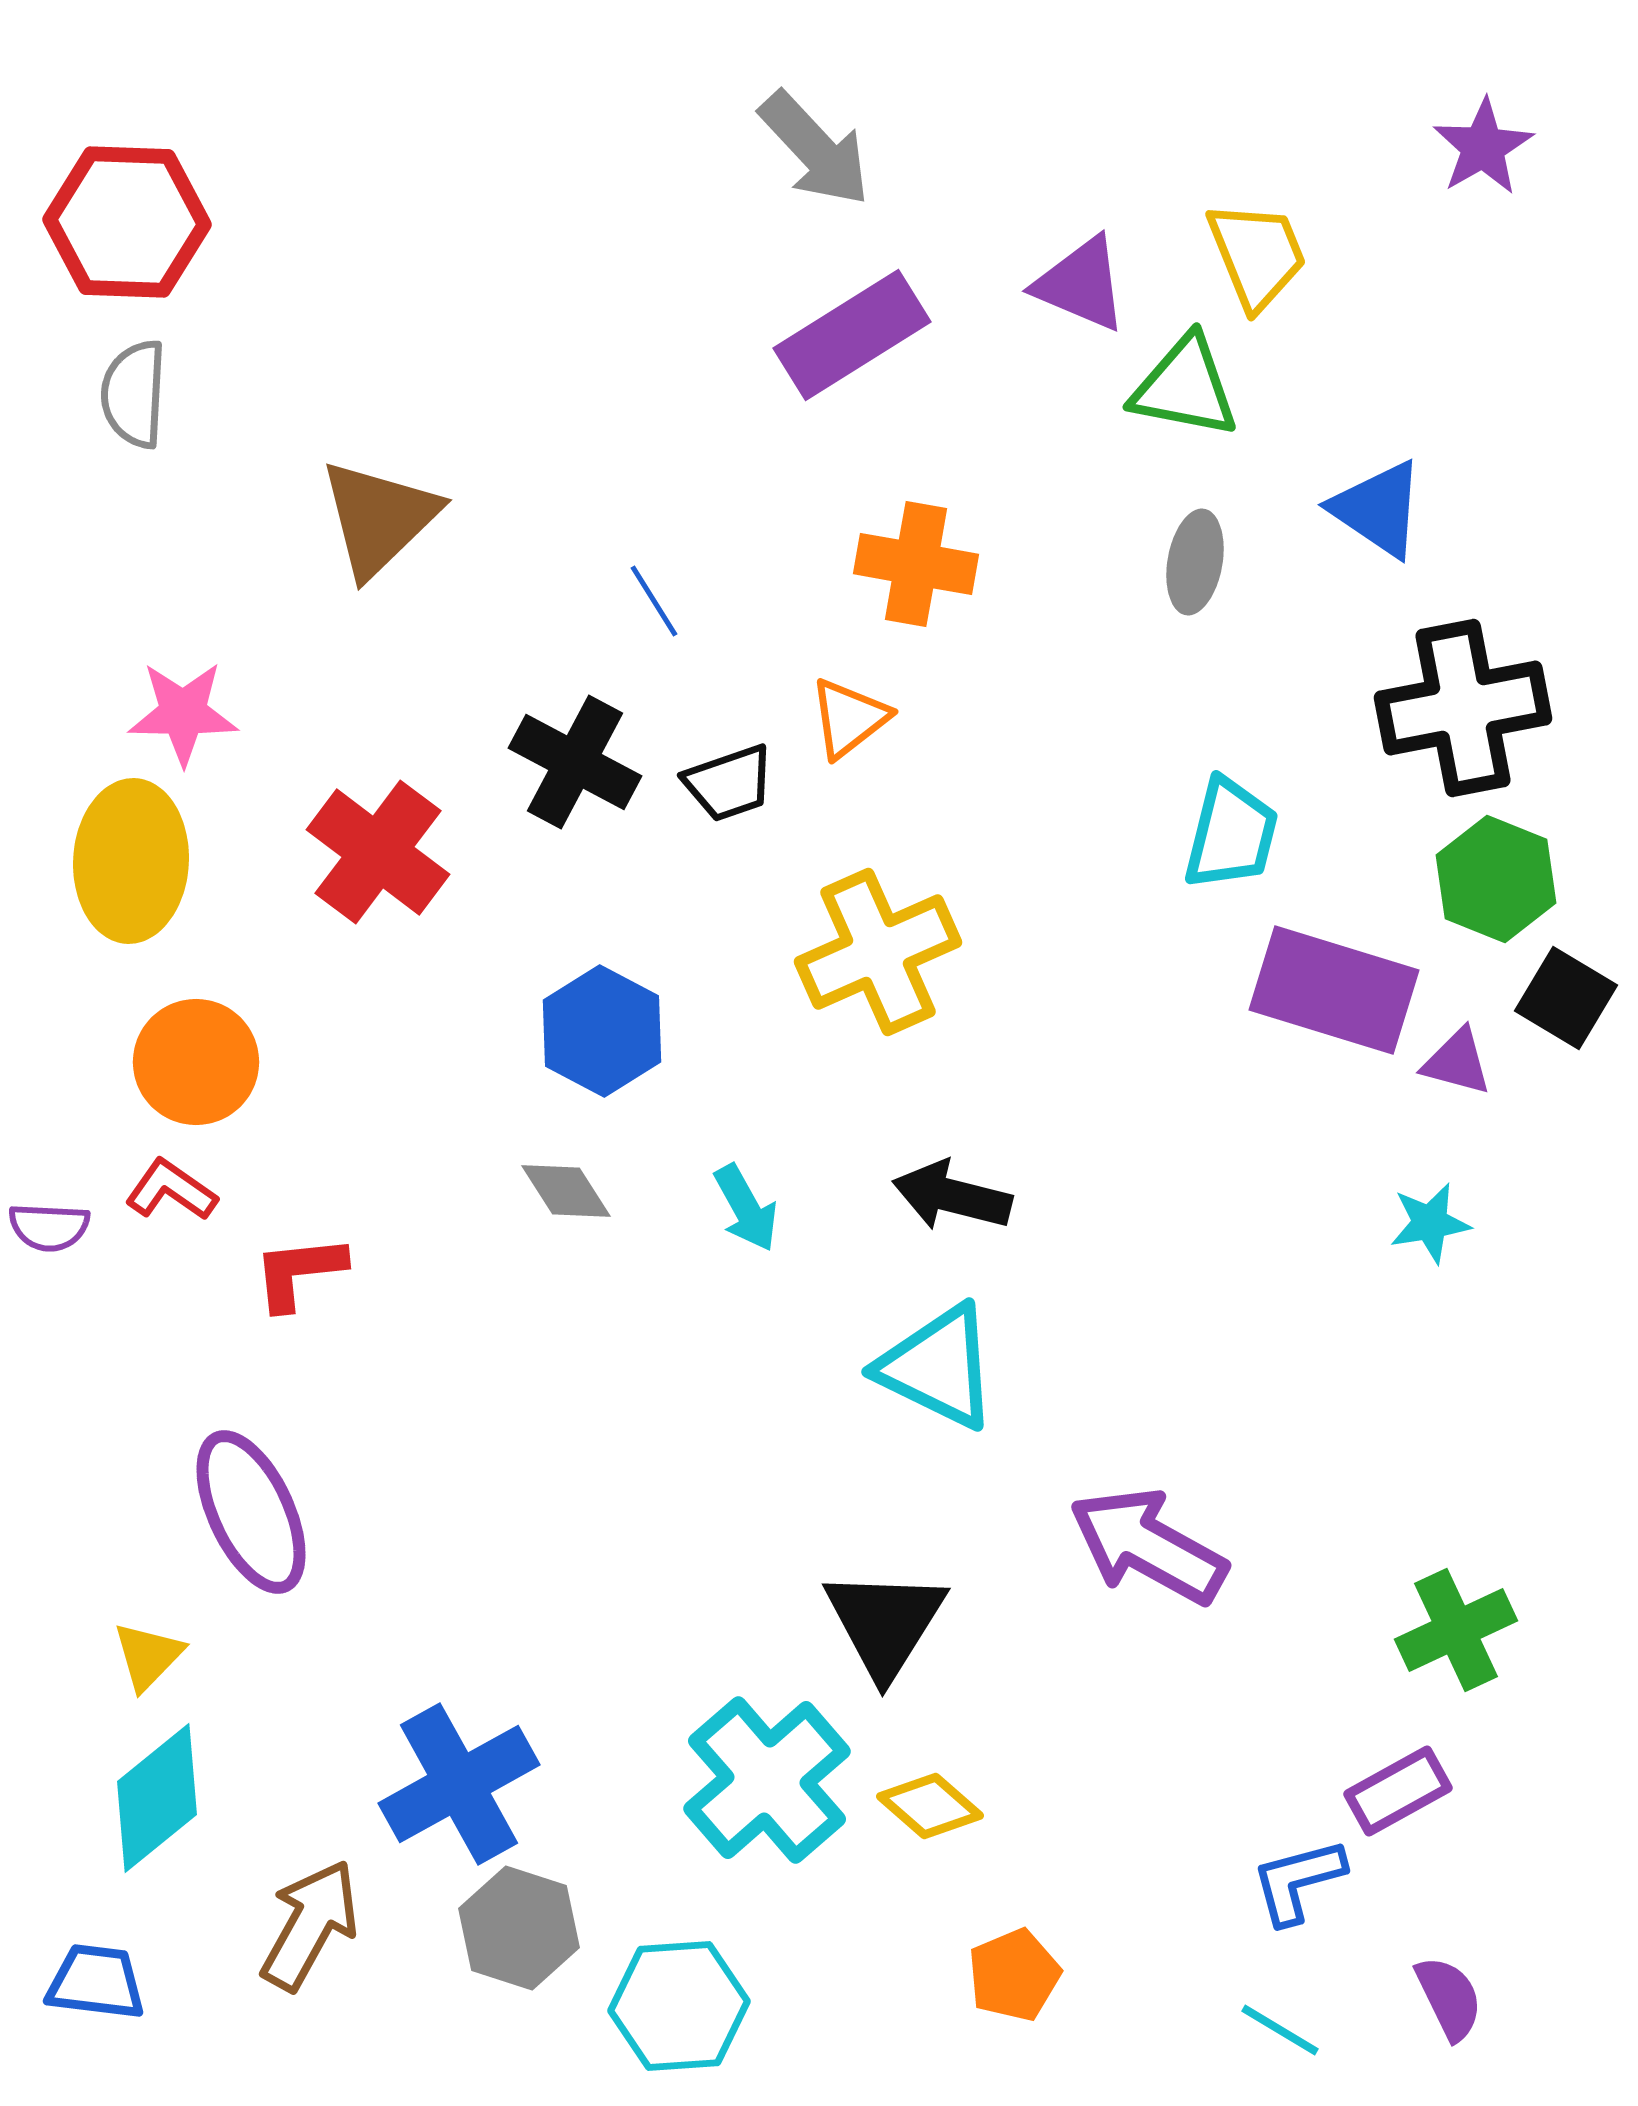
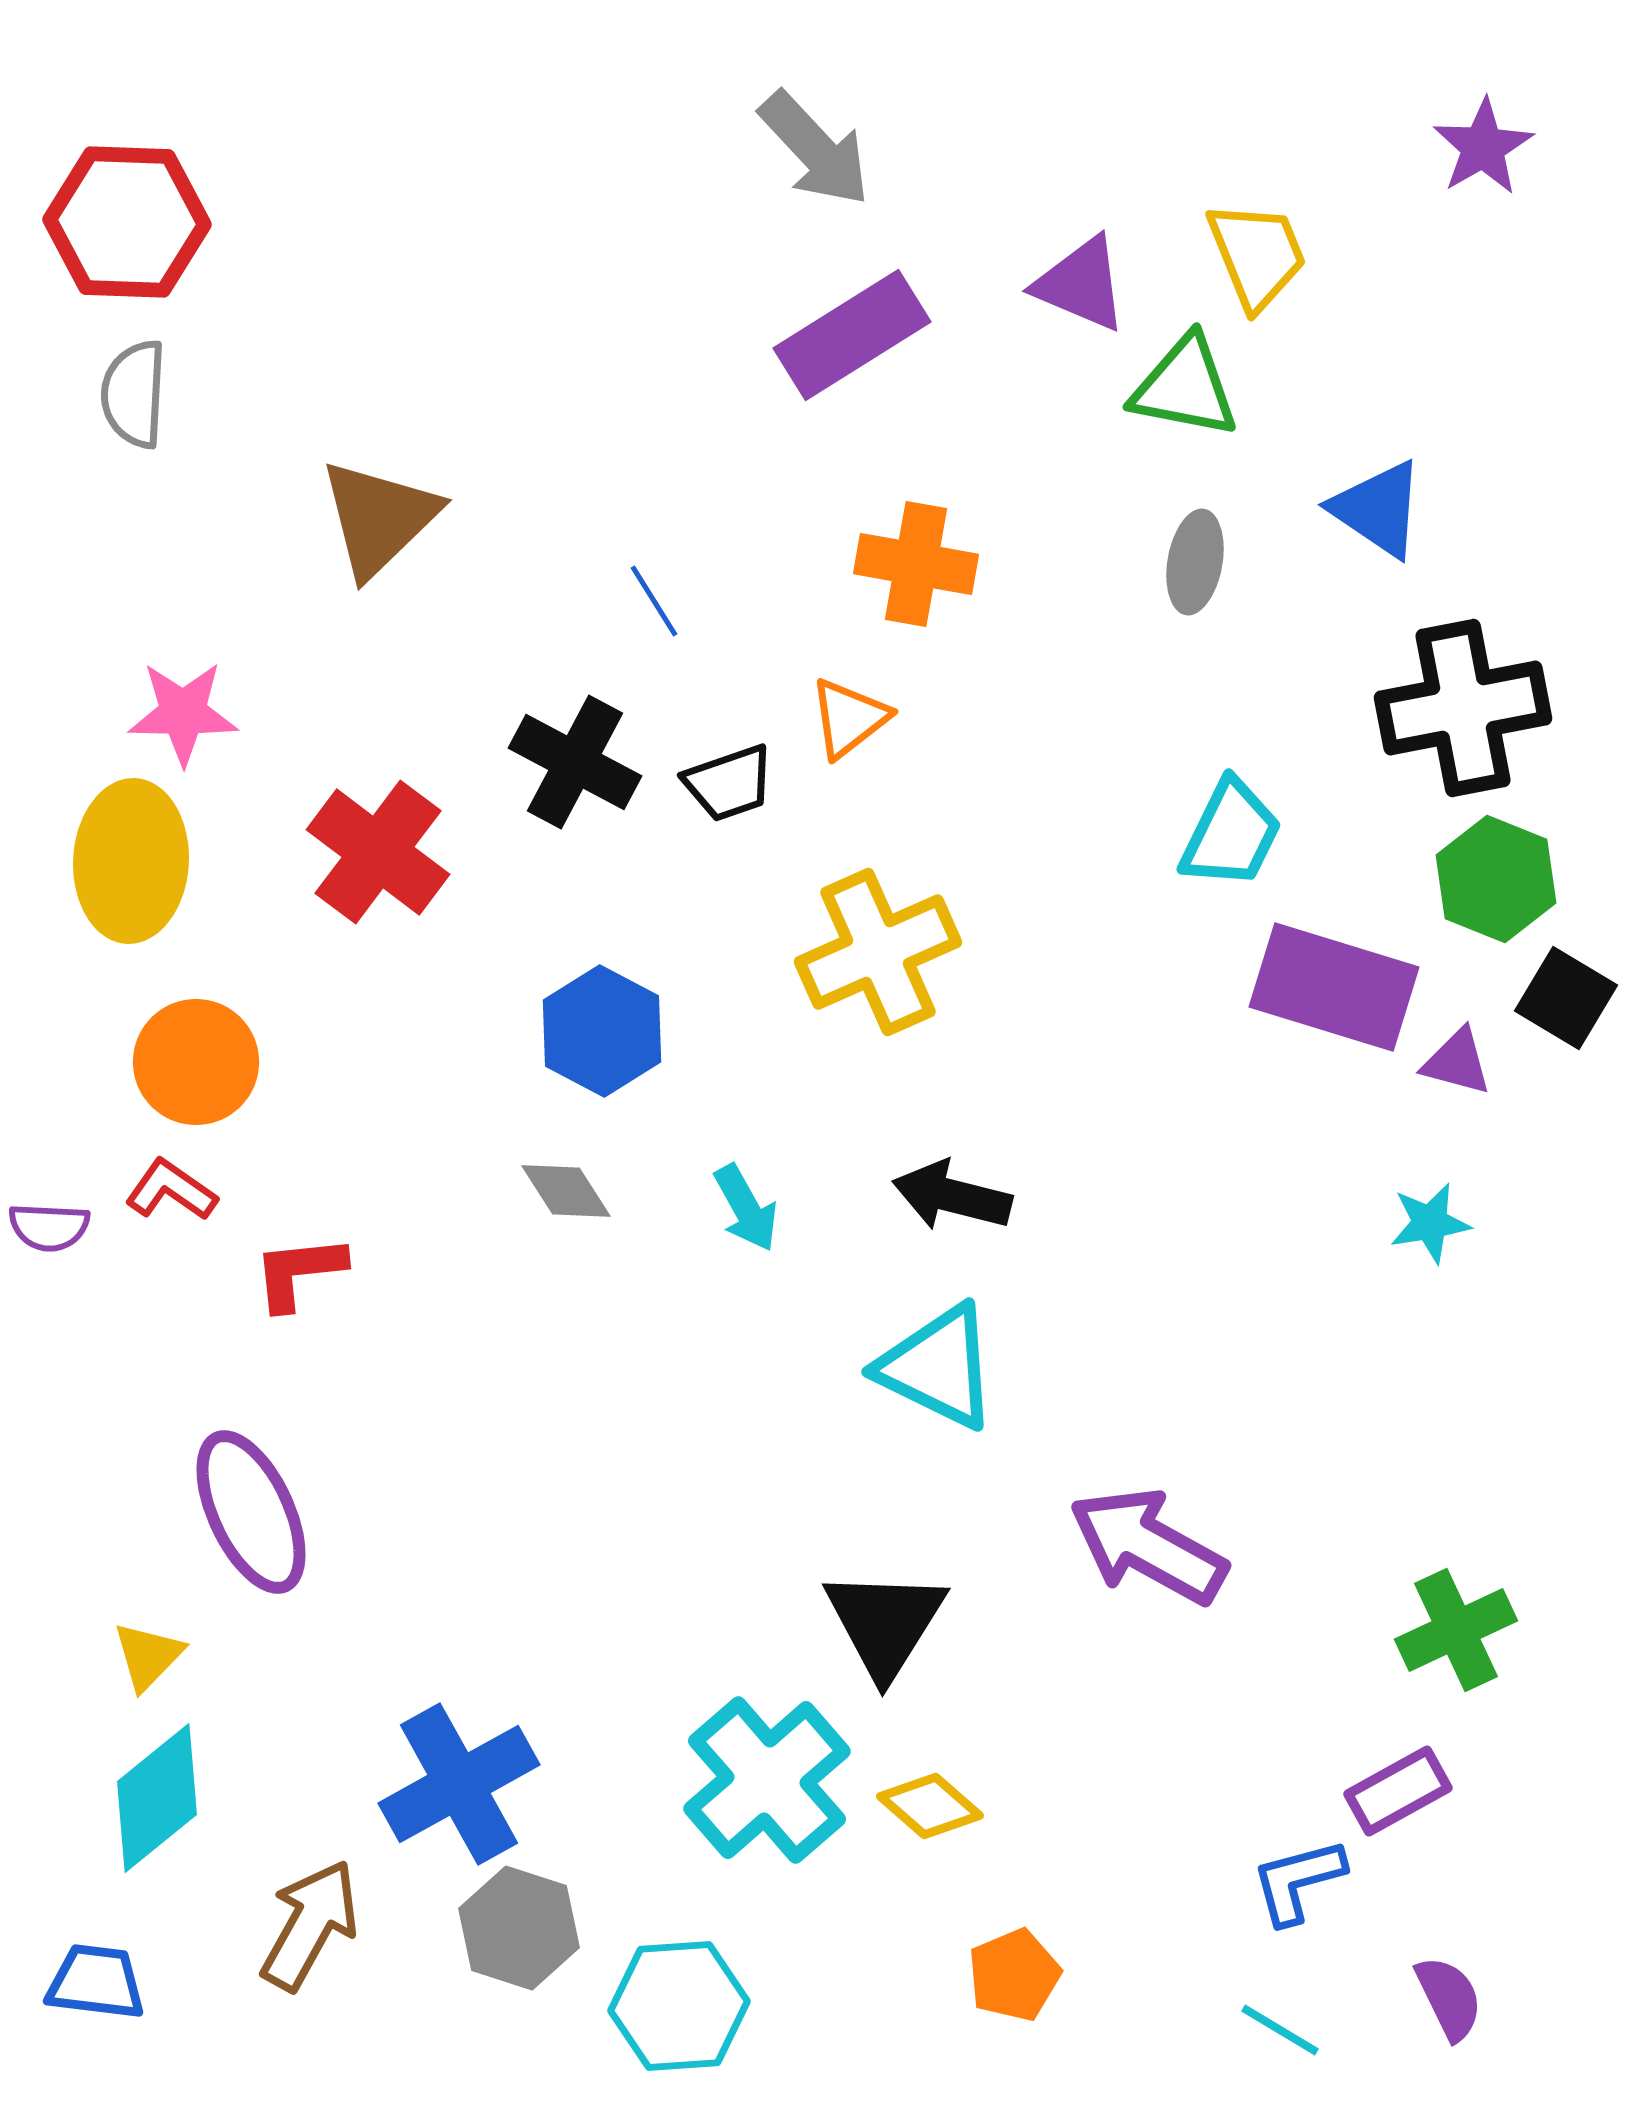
cyan trapezoid at (1231, 834): rotated 12 degrees clockwise
purple rectangle at (1334, 990): moved 3 px up
